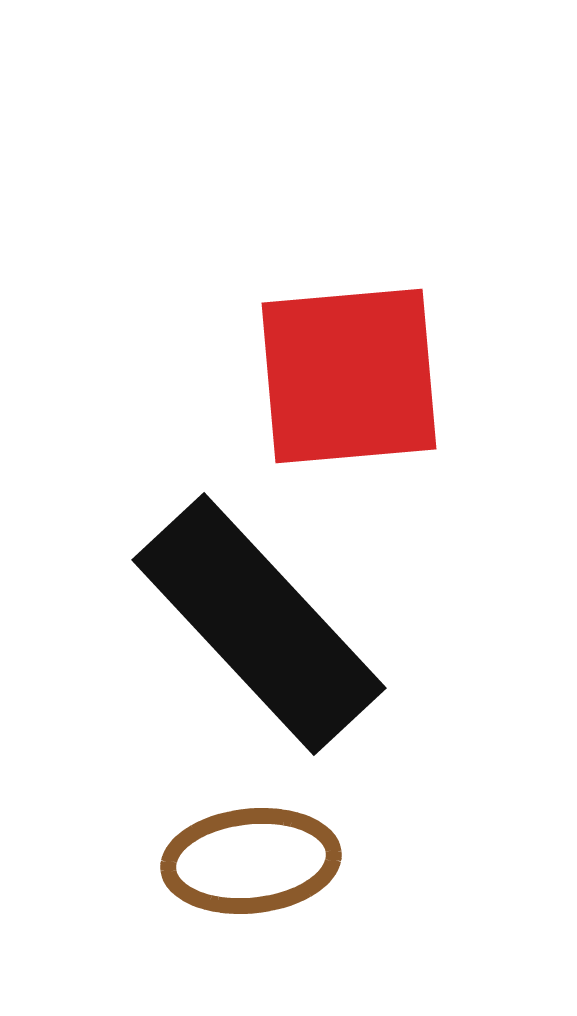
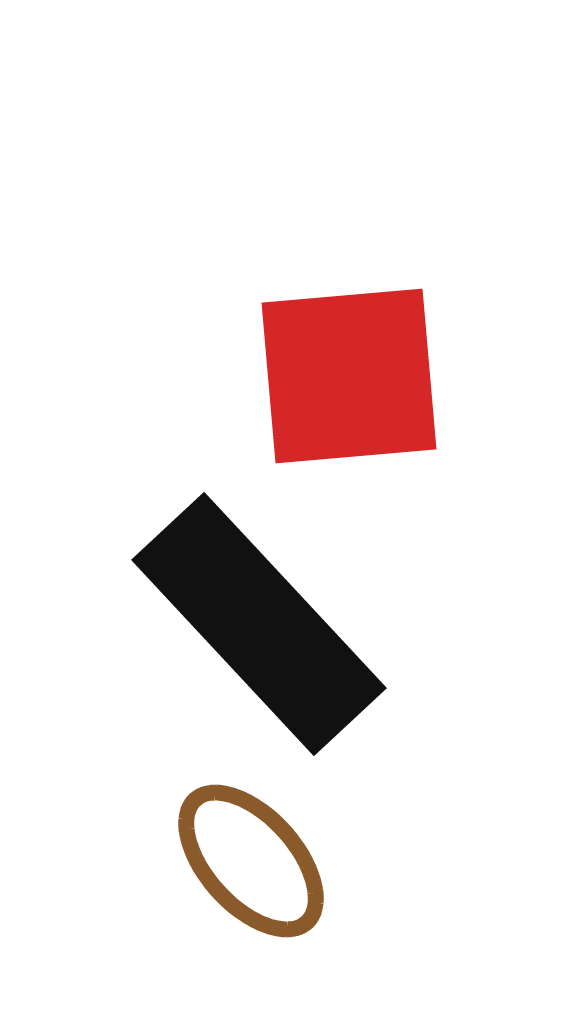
brown ellipse: rotated 54 degrees clockwise
